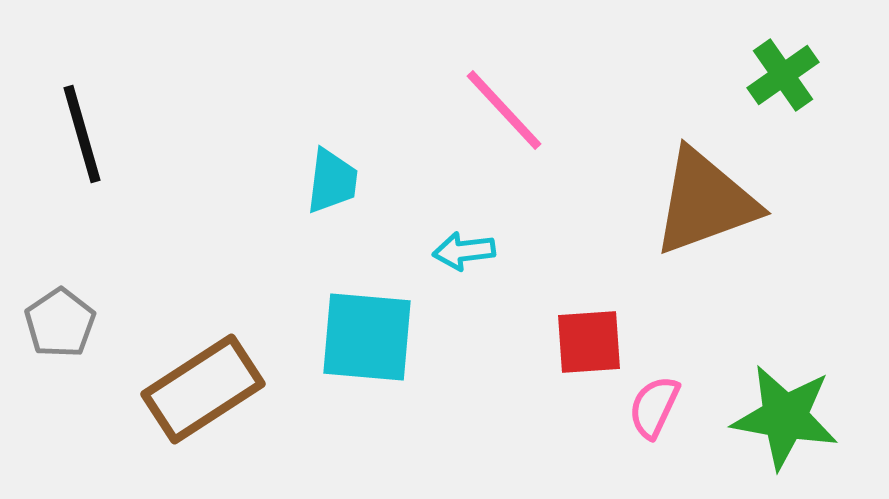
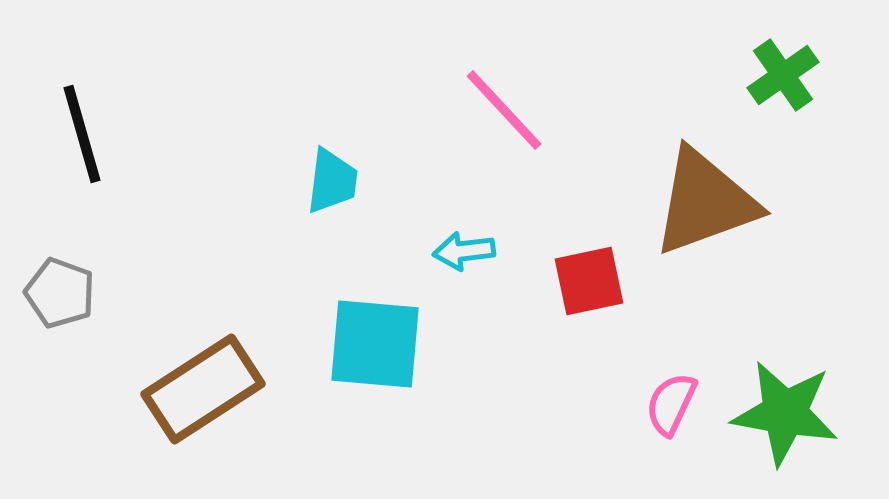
gray pentagon: moved 30 px up; rotated 18 degrees counterclockwise
cyan square: moved 8 px right, 7 px down
red square: moved 61 px up; rotated 8 degrees counterclockwise
pink semicircle: moved 17 px right, 3 px up
green star: moved 4 px up
